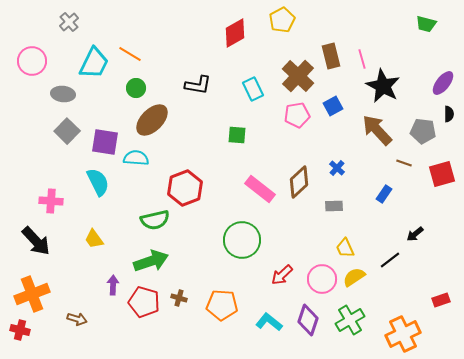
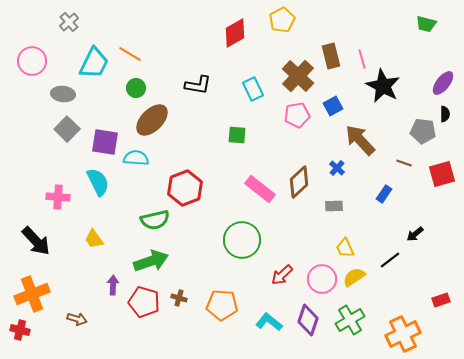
black semicircle at (449, 114): moved 4 px left
brown arrow at (377, 130): moved 17 px left, 10 px down
gray square at (67, 131): moved 2 px up
pink cross at (51, 201): moved 7 px right, 4 px up
